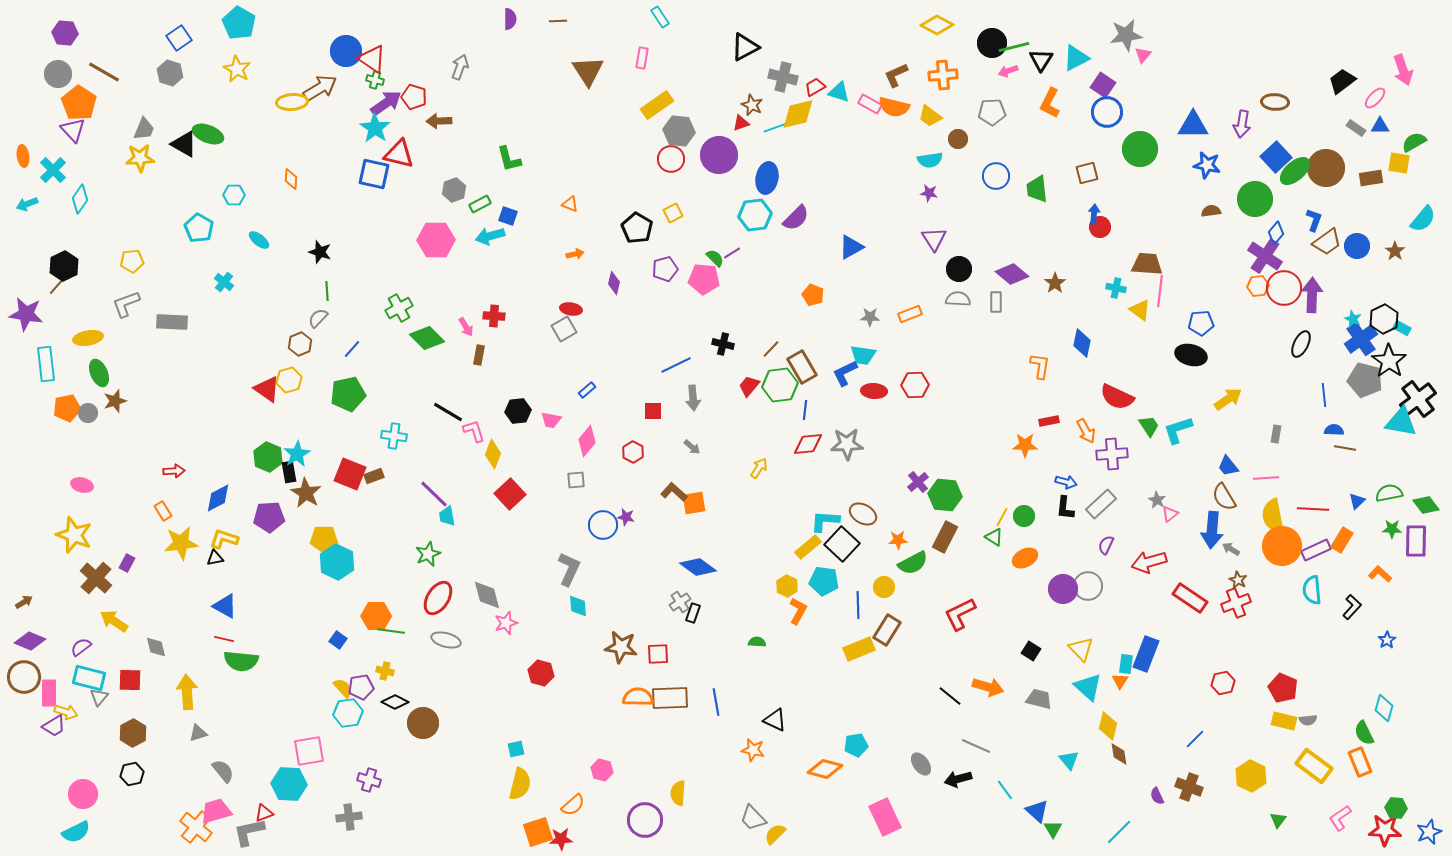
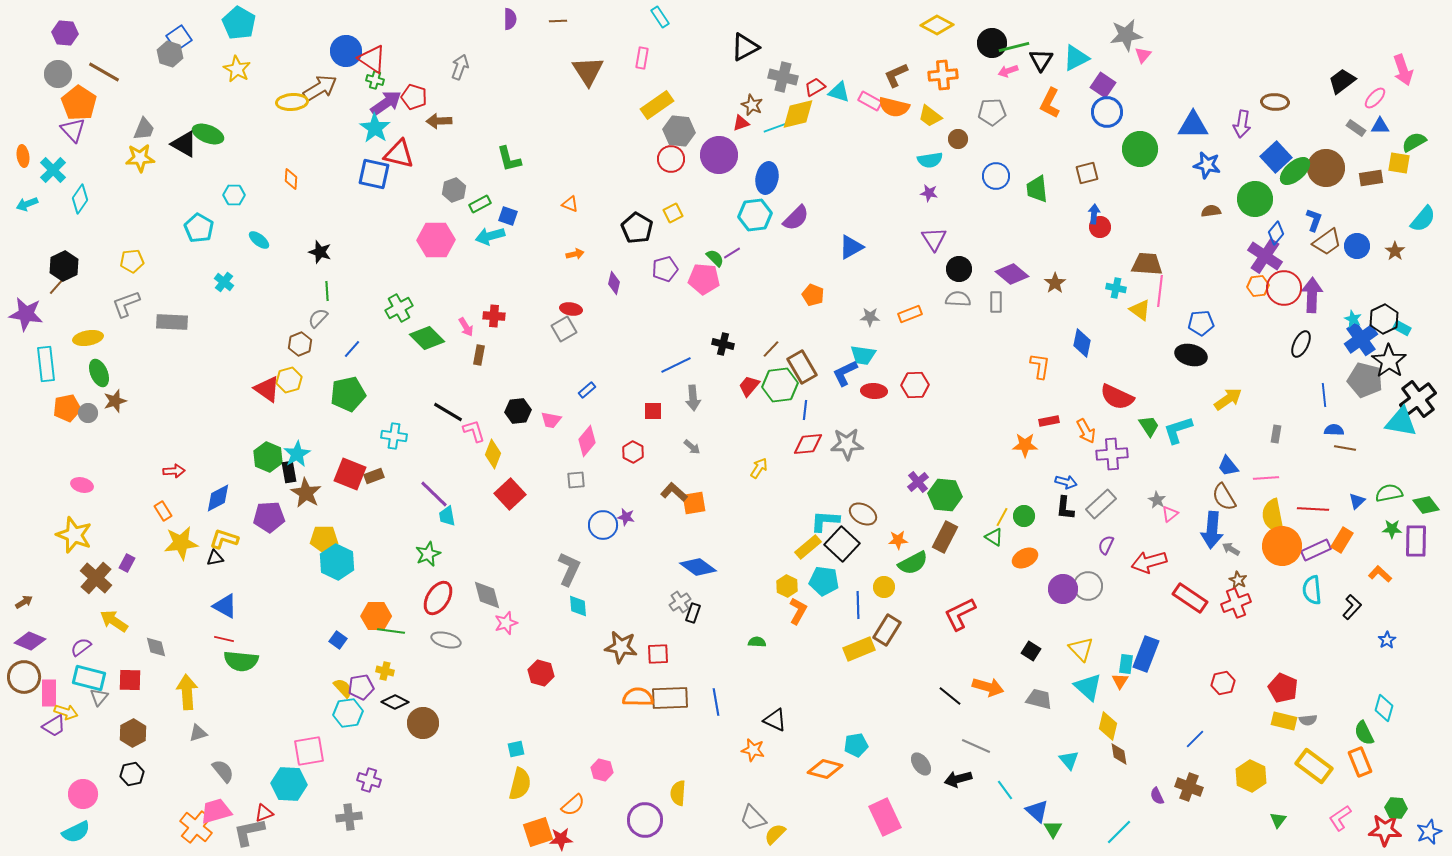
gray hexagon at (170, 73): moved 19 px up
pink rectangle at (870, 104): moved 3 px up
